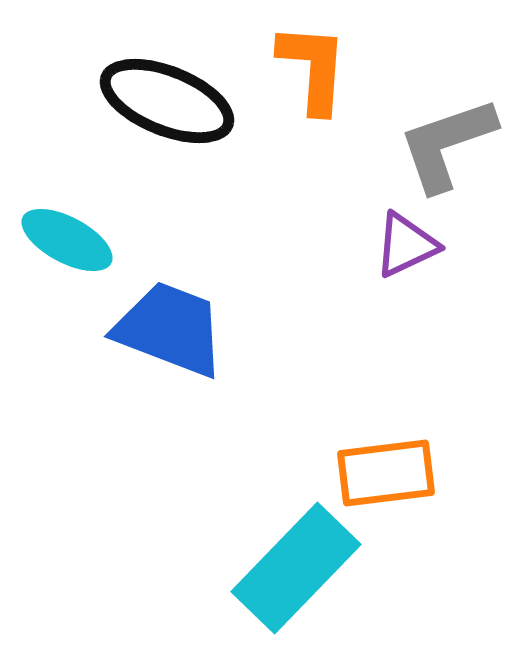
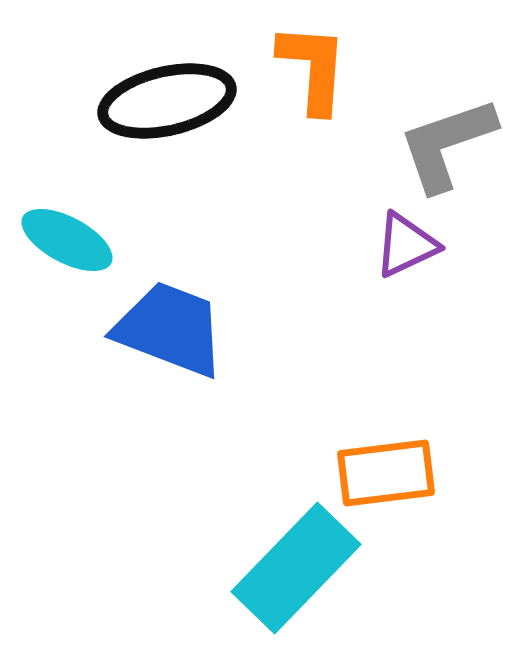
black ellipse: rotated 35 degrees counterclockwise
